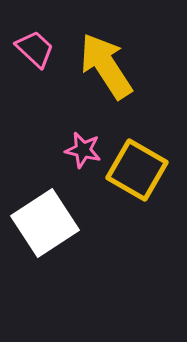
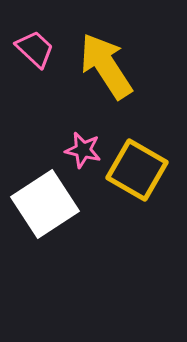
white square: moved 19 px up
